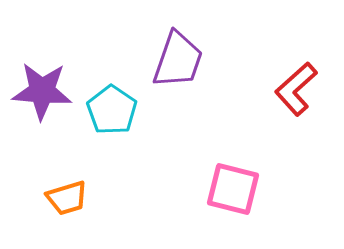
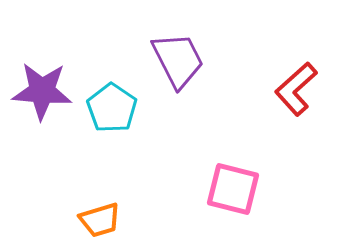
purple trapezoid: rotated 46 degrees counterclockwise
cyan pentagon: moved 2 px up
orange trapezoid: moved 33 px right, 22 px down
